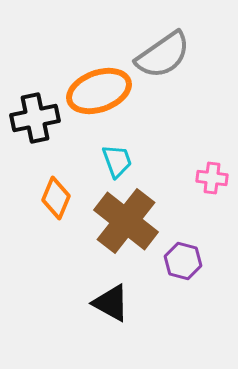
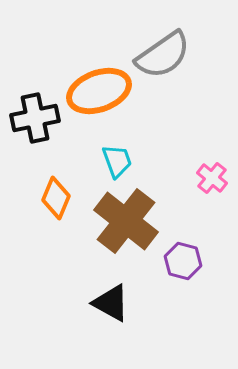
pink cross: rotated 32 degrees clockwise
